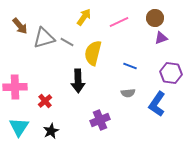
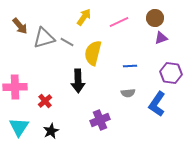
blue line: rotated 24 degrees counterclockwise
